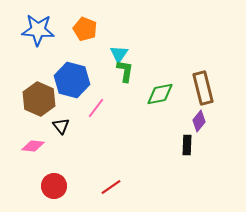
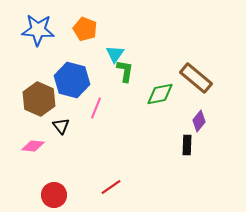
cyan triangle: moved 4 px left
brown rectangle: moved 7 px left, 10 px up; rotated 36 degrees counterclockwise
pink line: rotated 15 degrees counterclockwise
red circle: moved 9 px down
